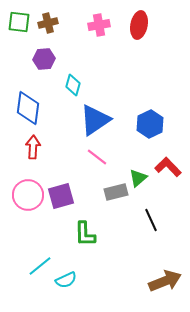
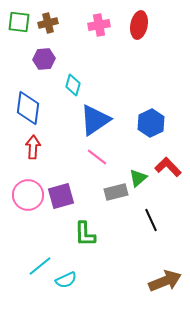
blue hexagon: moved 1 px right, 1 px up
